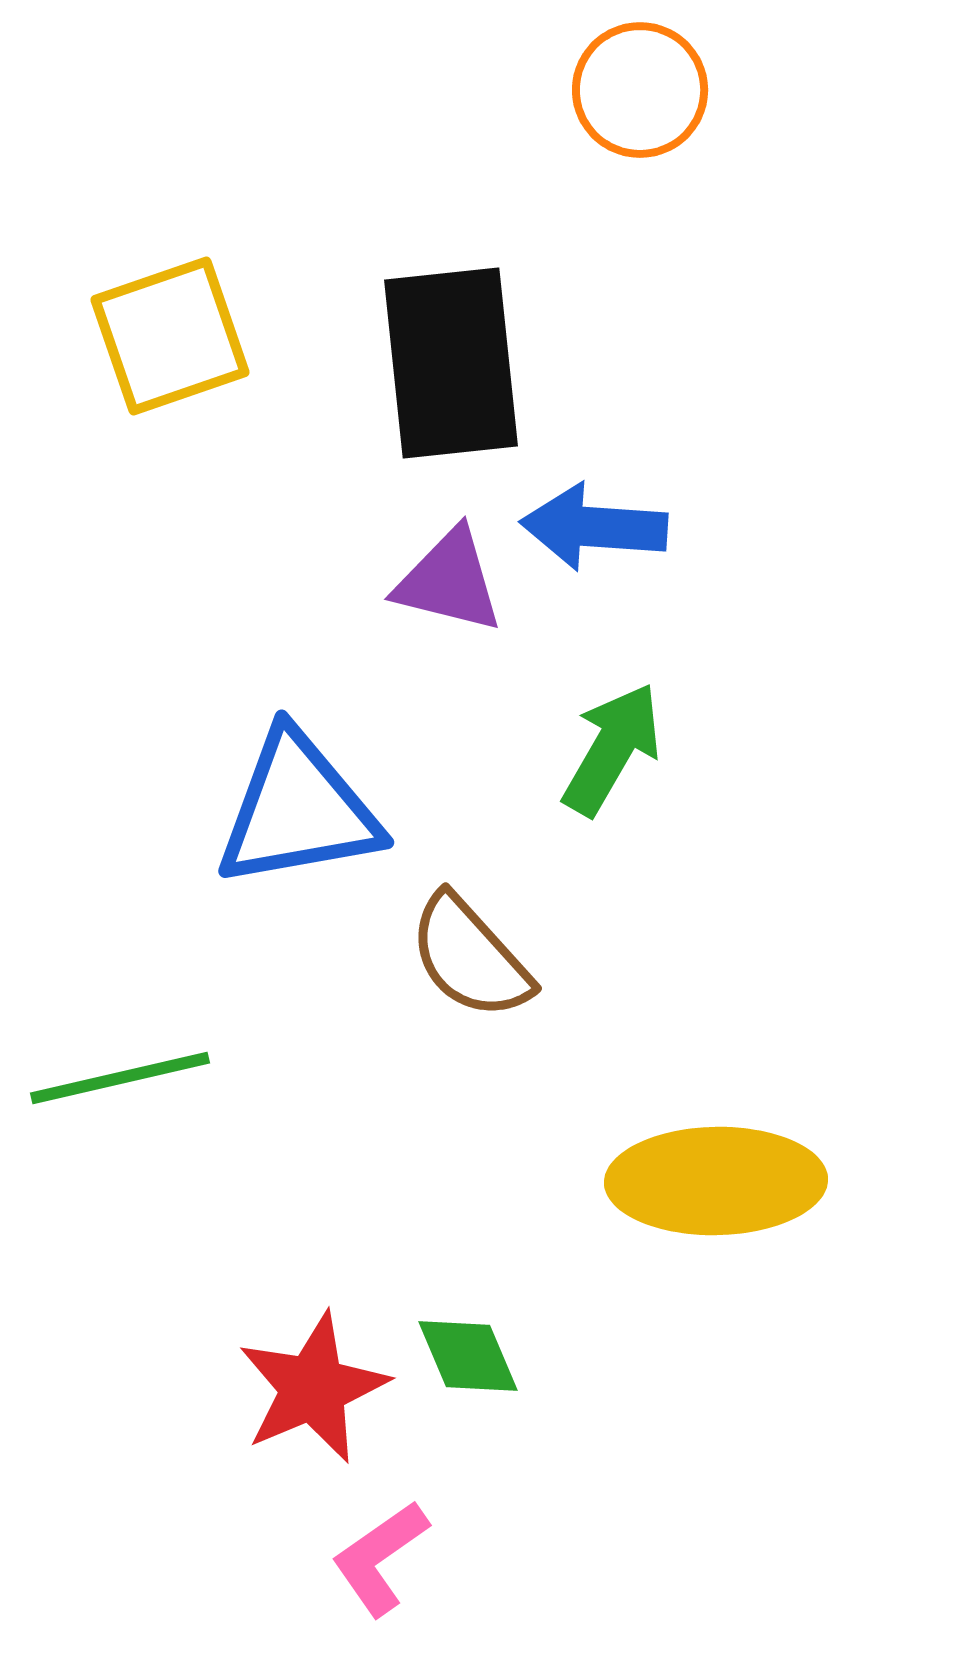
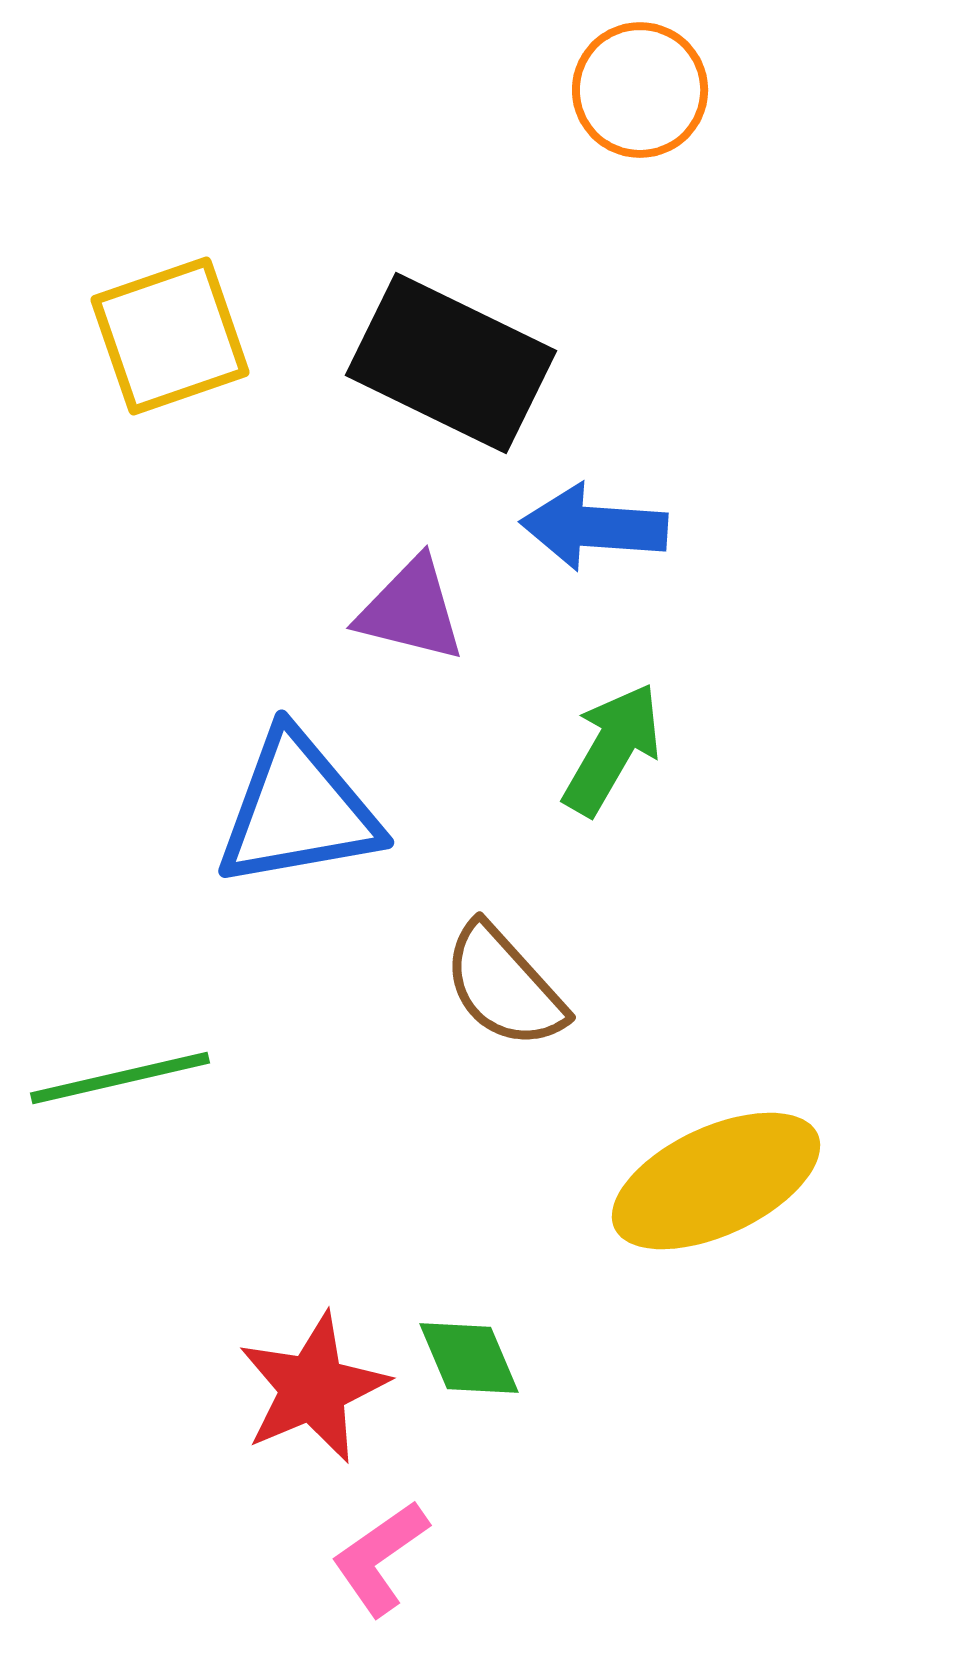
black rectangle: rotated 58 degrees counterclockwise
purple triangle: moved 38 px left, 29 px down
brown semicircle: moved 34 px right, 29 px down
yellow ellipse: rotated 24 degrees counterclockwise
green diamond: moved 1 px right, 2 px down
